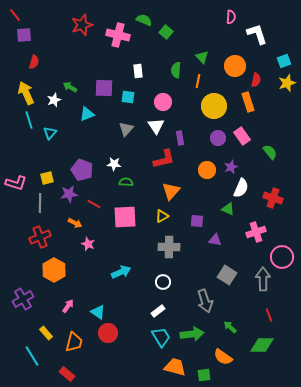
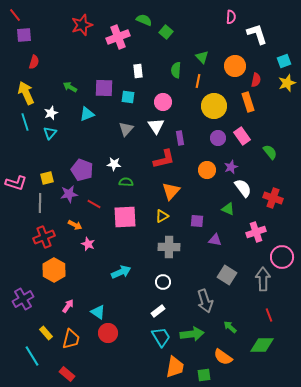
pink cross at (118, 35): moved 2 px down; rotated 35 degrees counterclockwise
white star at (54, 100): moved 3 px left, 13 px down
cyan line at (29, 120): moved 4 px left, 2 px down
white semicircle at (241, 188): moved 2 px right; rotated 60 degrees counterclockwise
orange arrow at (75, 223): moved 2 px down
red cross at (40, 237): moved 4 px right
orange trapezoid at (74, 342): moved 3 px left, 3 px up
orange trapezoid at (175, 367): rotated 85 degrees clockwise
